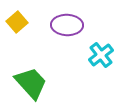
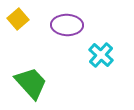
yellow square: moved 1 px right, 3 px up
cyan cross: rotated 10 degrees counterclockwise
